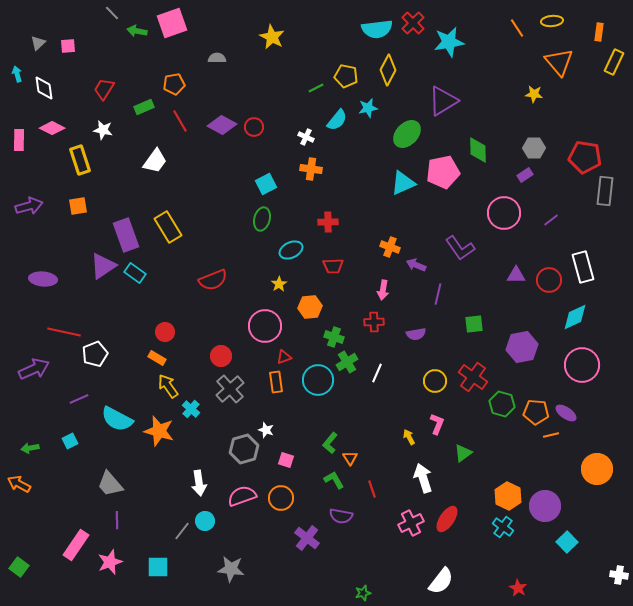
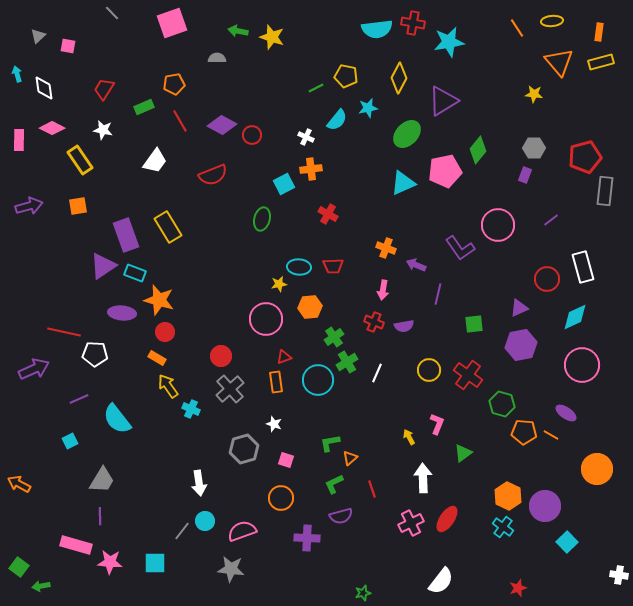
red cross at (413, 23): rotated 35 degrees counterclockwise
green arrow at (137, 31): moved 101 px right
yellow star at (272, 37): rotated 10 degrees counterclockwise
gray triangle at (38, 43): moved 7 px up
pink square at (68, 46): rotated 14 degrees clockwise
yellow rectangle at (614, 62): moved 13 px left; rotated 50 degrees clockwise
yellow diamond at (388, 70): moved 11 px right, 8 px down
red circle at (254, 127): moved 2 px left, 8 px down
green diamond at (478, 150): rotated 40 degrees clockwise
red pentagon at (585, 157): rotated 24 degrees counterclockwise
yellow rectangle at (80, 160): rotated 16 degrees counterclockwise
orange cross at (311, 169): rotated 15 degrees counterclockwise
pink pentagon at (443, 172): moved 2 px right, 1 px up
purple rectangle at (525, 175): rotated 35 degrees counterclockwise
cyan square at (266, 184): moved 18 px right
pink circle at (504, 213): moved 6 px left, 12 px down
red cross at (328, 222): moved 8 px up; rotated 30 degrees clockwise
orange cross at (390, 247): moved 4 px left, 1 px down
cyan ellipse at (291, 250): moved 8 px right, 17 px down; rotated 30 degrees clockwise
cyan rectangle at (135, 273): rotated 15 degrees counterclockwise
purple triangle at (516, 275): moved 3 px right, 33 px down; rotated 24 degrees counterclockwise
purple ellipse at (43, 279): moved 79 px right, 34 px down
red semicircle at (213, 280): moved 105 px up
red circle at (549, 280): moved 2 px left, 1 px up
yellow star at (279, 284): rotated 21 degrees clockwise
red cross at (374, 322): rotated 24 degrees clockwise
pink circle at (265, 326): moved 1 px right, 7 px up
purple semicircle at (416, 334): moved 12 px left, 8 px up
green cross at (334, 337): rotated 36 degrees clockwise
purple hexagon at (522, 347): moved 1 px left, 2 px up
white pentagon at (95, 354): rotated 25 degrees clockwise
red cross at (473, 377): moved 5 px left, 2 px up
yellow circle at (435, 381): moved 6 px left, 11 px up
cyan cross at (191, 409): rotated 18 degrees counterclockwise
orange pentagon at (536, 412): moved 12 px left, 20 px down
cyan semicircle at (117, 419): rotated 24 degrees clockwise
white star at (266, 430): moved 8 px right, 6 px up
orange star at (159, 431): moved 131 px up
orange line at (551, 435): rotated 42 degrees clockwise
green L-shape at (330, 443): rotated 40 degrees clockwise
green arrow at (30, 448): moved 11 px right, 138 px down
orange triangle at (350, 458): rotated 21 degrees clockwise
white arrow at (423, 478): rotated 16 degrees clockwise
green L-shape at (334, 480): moved 4 px down; rotated 85 degrees counterclockwise
gray trapezoid at (110, 484): moved 8 px left, 4 px up; rotated 108 degrees counterclockwise
pink semicircle at (242, 496): moved 35 px down
purple semicircle at (341, 516): rotated 25 degrees counterclockwise
purple line at (117, 520): moved 17 px left, 4 px up
purple cross at (307, 538): rotated 35 degrees counterclockwise
pink rectangle at (76, 545): rotated 72 degrees clockwise
pink star at (110, 562): rotated 25 degrees clockwise
cyan square at (158, 567): moved 3 px left, 4 px up
red star at (518, 588): rotated 24 degrees clockwise
